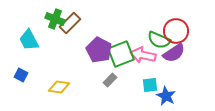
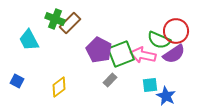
purple semicircle: moved 1 px down
blue square: moved 4 px left, 6 px down
yellow diamond: rotated 45 degrees counterclockwise
